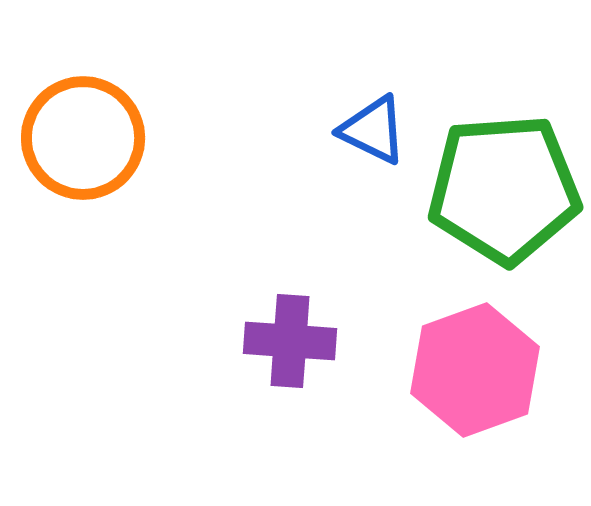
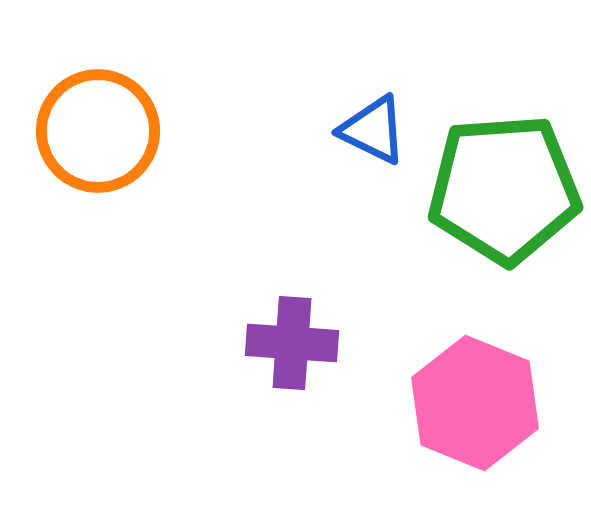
orange circle: moved 15 px right, 7 px up
purple cross: moved 2 px right, 2 px down
pink hexagon: moved 33 px down; rotated 18 degrees counterclockwise
